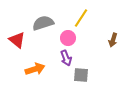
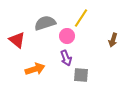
gray semicircle: moved 2 px right
pink circle: moved 1 px left, 2 px up
